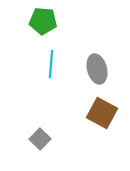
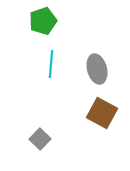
green pentagon: rotated 24 degrees counterclockwise
